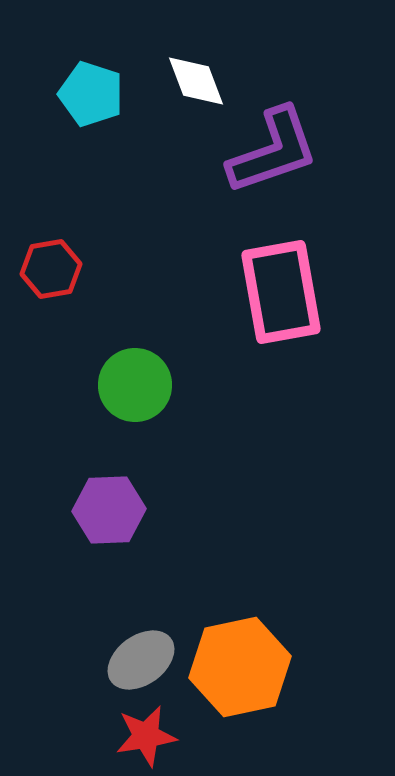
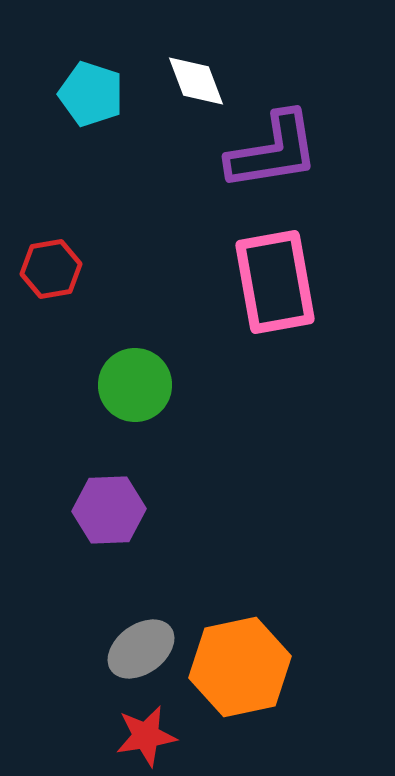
purple L-shape: rotated 10 degrees clockwise
pink rectangle: moved 6 px left, 10 px up
gray ellipse: moved 11 px up
